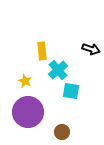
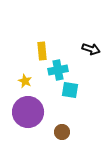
cyan cross: rotated 30 degrees clockwise
cyan square: moved 1 px left, 1 px up
